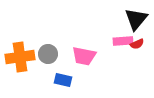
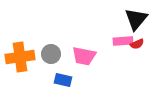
gray circle: moved 3 px right
